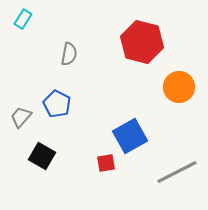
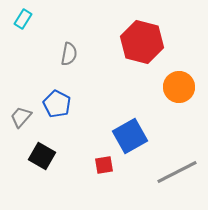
red square: moved 2 px left, 2 px down
